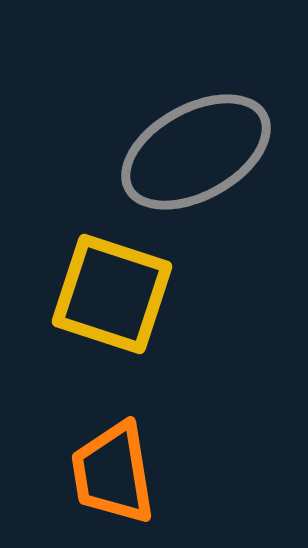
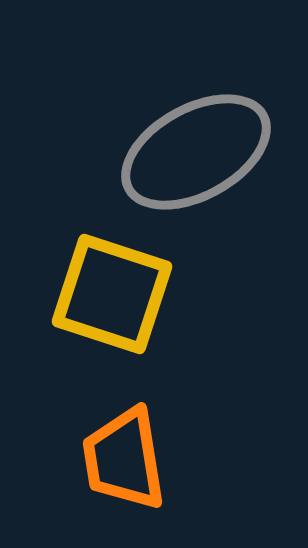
orange trapezoid: moved 11 px right, 14 px up
